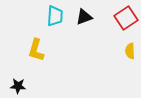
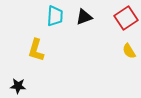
yellow semicircle: moved 1 px left; rotated 28 degrees counterclockwise
